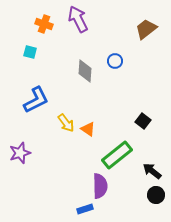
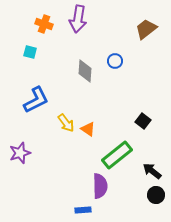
purple arrow: rotated 144 degrees counterclockwise
blue rectangle: moved 2 px left, 1 px down; rotated 14 degrees clockwise
